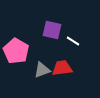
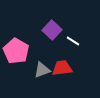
purple square: rotated 30 degrees clockwise
